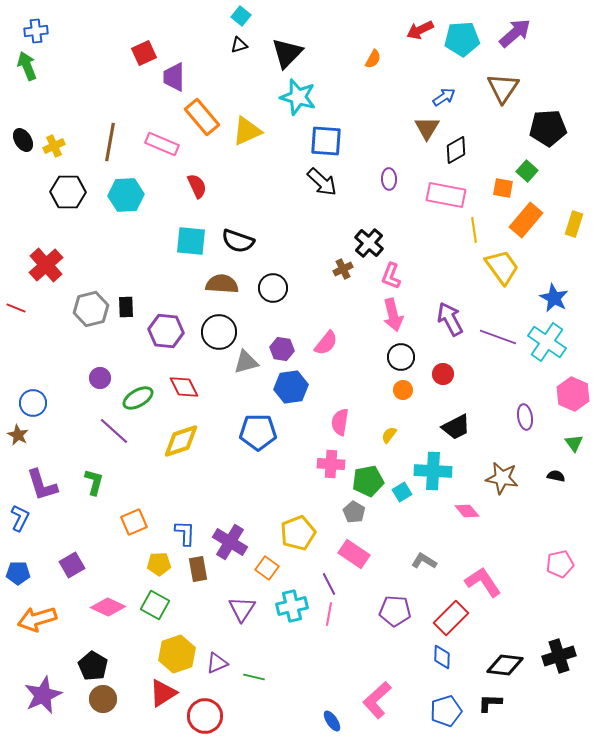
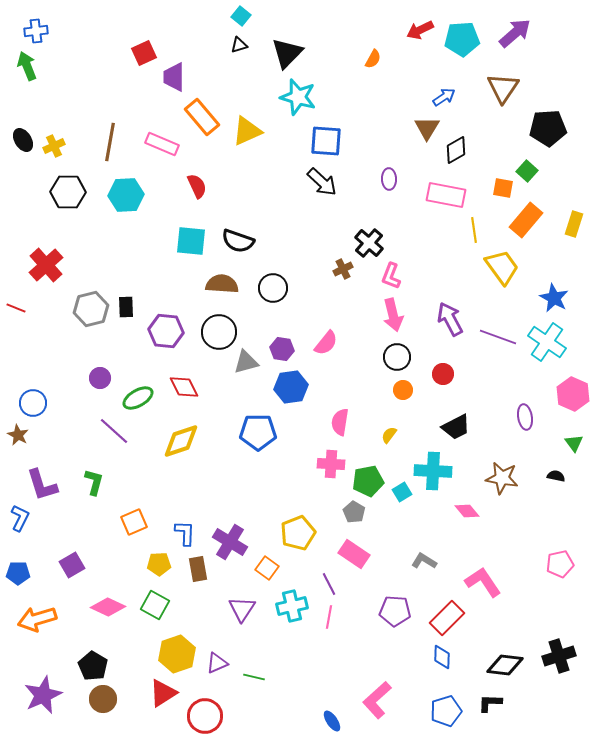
black circle at (401, 357): moved 4 px left
pink line at (329, 614): moved 3 px down
red rectangle at (451, 618): moved 4 px left
